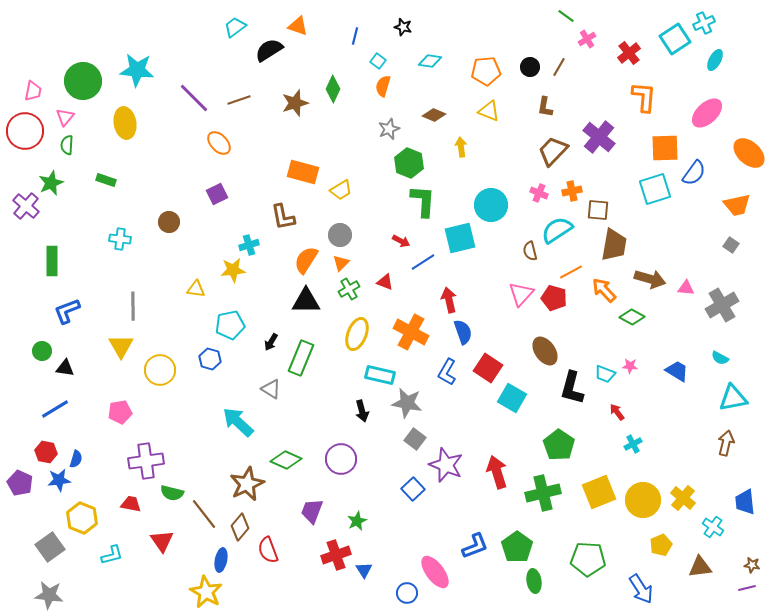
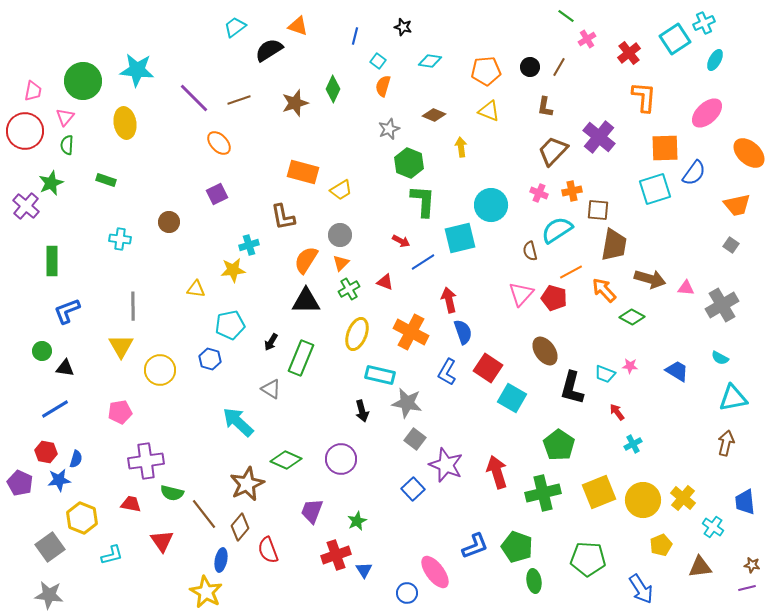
green pentagon at (517, 547): rotated 16 degrees counterclockwise
